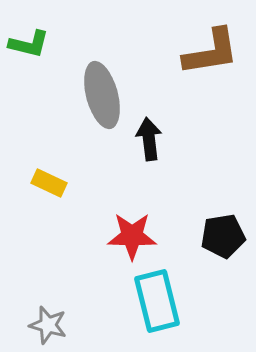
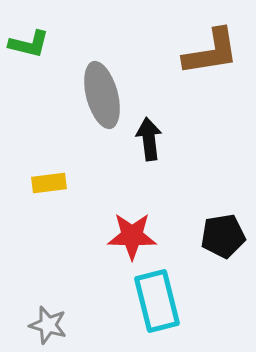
yellow rectangle: rotated 32 degrees counterclockwise
